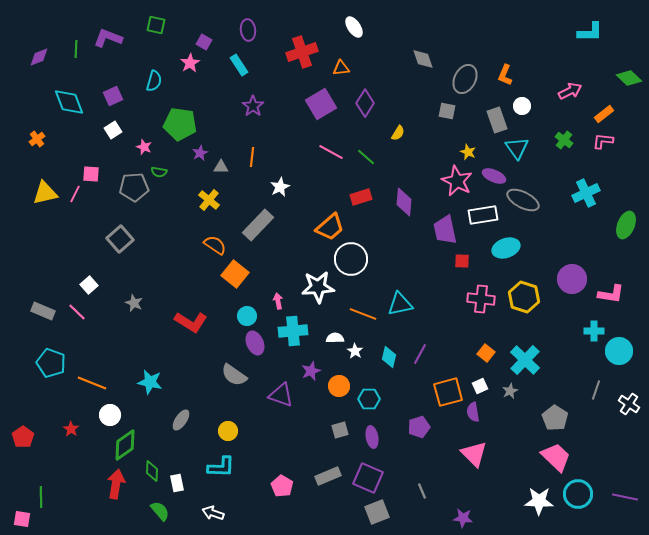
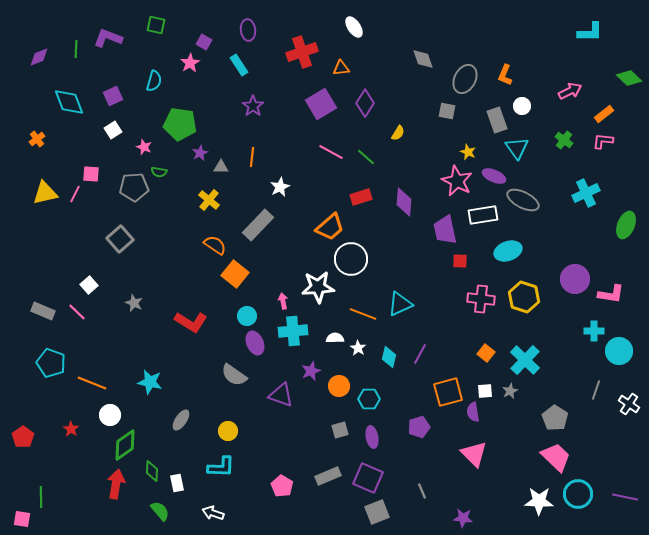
cyan ellipse at (506, 248): moved 2 px right, 3 px down
red square at (462, 261): moved 2 px left
purple circle at (572, 279): moved 3 px right
pink arrow at (278, 301): moved 5 px right
cyan triangle at (400, 304): rotated 12 degrees counterclockwise
white star at (355, 351): moved 3 px right, 3 px up
white square at (480, 386): moved 5 px right, 5 px down; rotated 21 degrees clockwise
